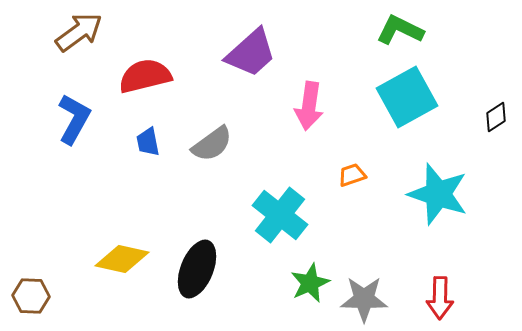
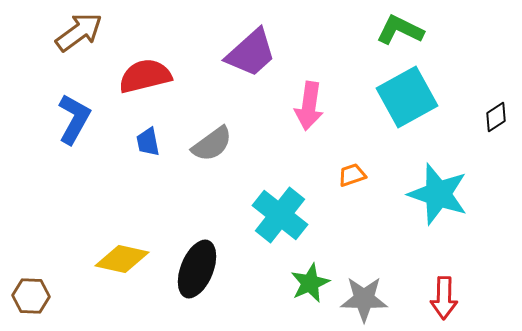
red arrow: moved 4 px right
